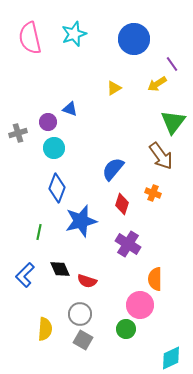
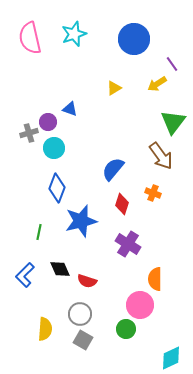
gray cross: moved 11 px right
